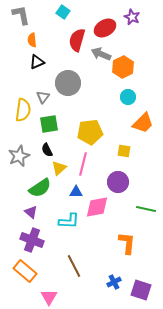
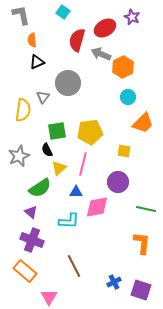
green square: moved 8 px right, 7 px down
orange L-shape: moved 15 px right
